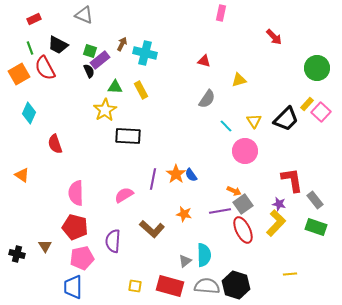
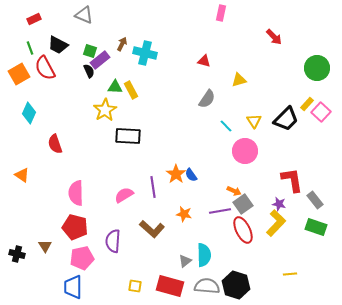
yellow rectangle at (141, 90): moved 10 px left
purple line at (153, 179): moved 8 px down; rotated 20 degrees counterclockwise
